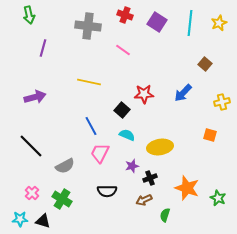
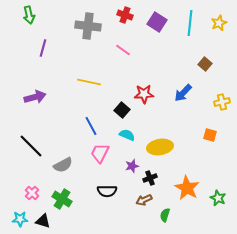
gray semicircle: moved 2 px left, 1 px up
orange star: rotated 10 degrees clockwise
